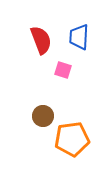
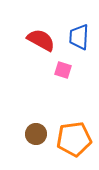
red semicircle: rotated 40 degrees counterclockwise
brown circle: moved 7 px left, 18 px down
orange pentagon: moved 2 px right
